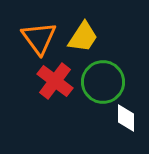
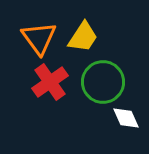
red cross: moved 5 px left, 1 px down; rotated 18 degrees clockwise
white diamond: rotated 24 degrees counterclockwise
